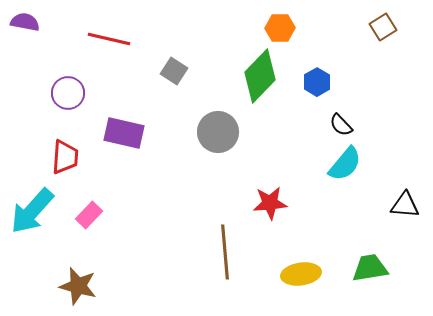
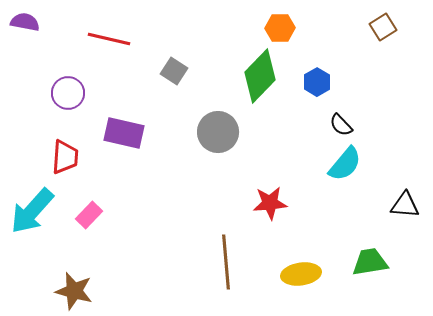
brown line: moved 1 px right, 10 px down
green trapezoid: moved 6 px up
brown star: moved 4 px left, 5 px down
